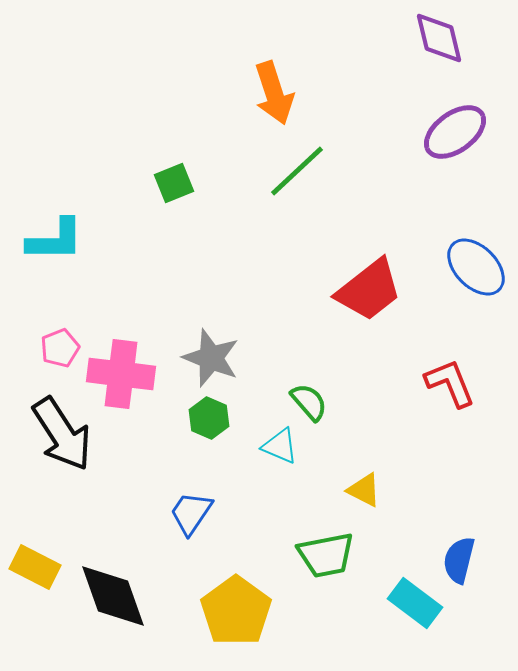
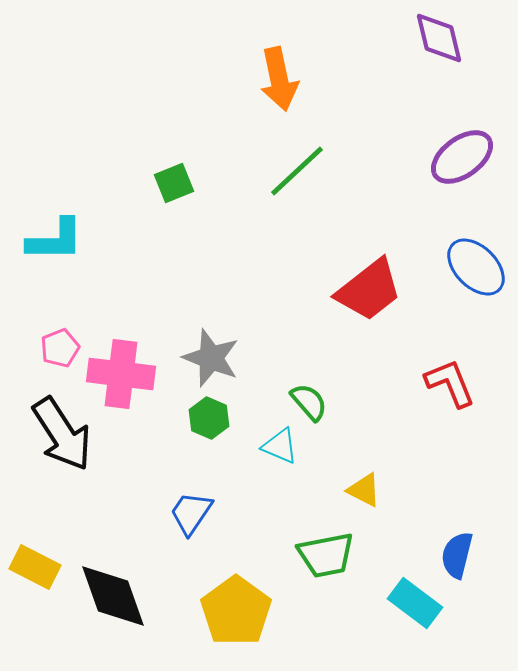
orange arrow: moved 5 px right, 14 px up; rotated 6 degrees clockwise
purple ellipse: moved 7 px right, 25 px down
blue semicircle: moved 2 px left, 5 px up
